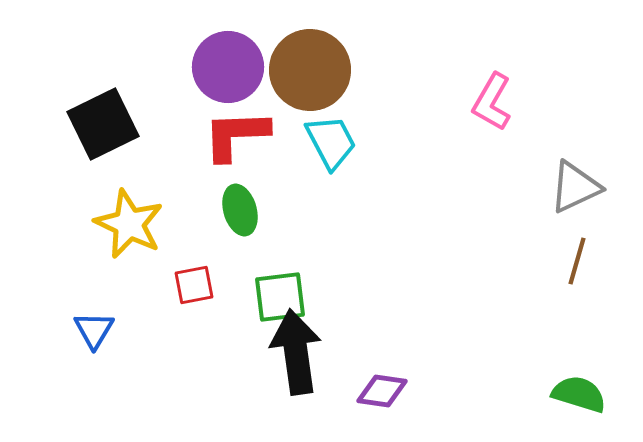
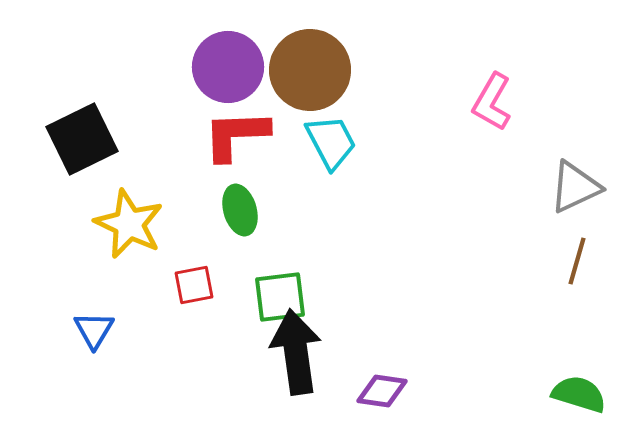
black square: moved 21 px left, 15 px down
